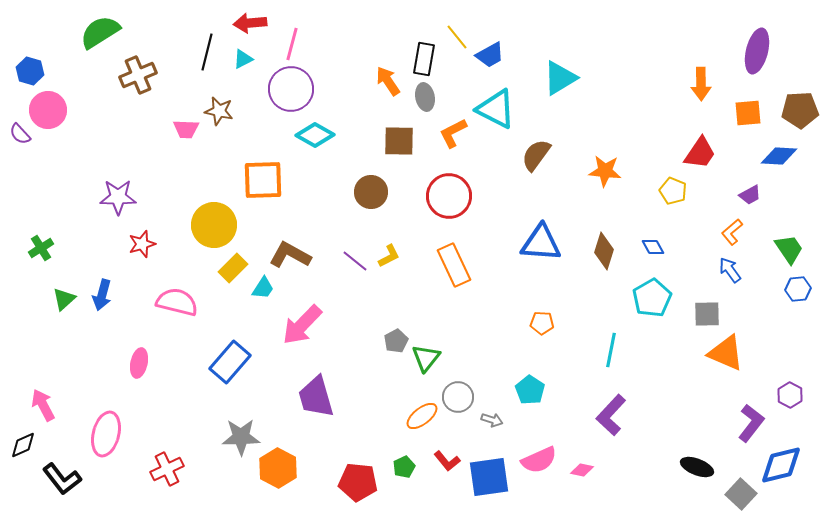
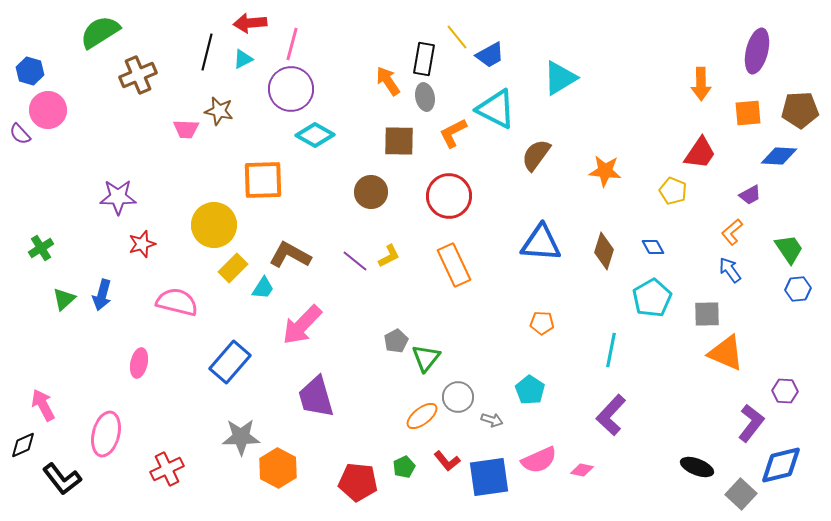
purple hexagon at (790, 395): moved 5 px left, 4 px up; rotated 25 degrees counterclockwise
